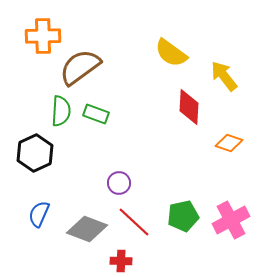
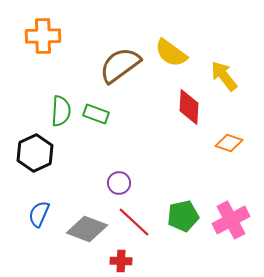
brown semicircle: moved 40 px right, 2 px up
